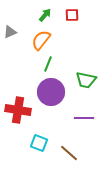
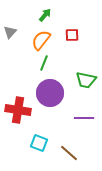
red square: moved 20 px down
gray triangle: rotated 24 degrees counterclockwise
green line: moved 4 px left, 1 px up
purple circle: moved 1 px left, 1 px down
